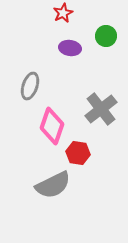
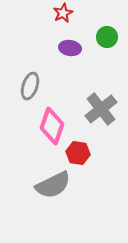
green circle: moved 1 px right, 1 px down
